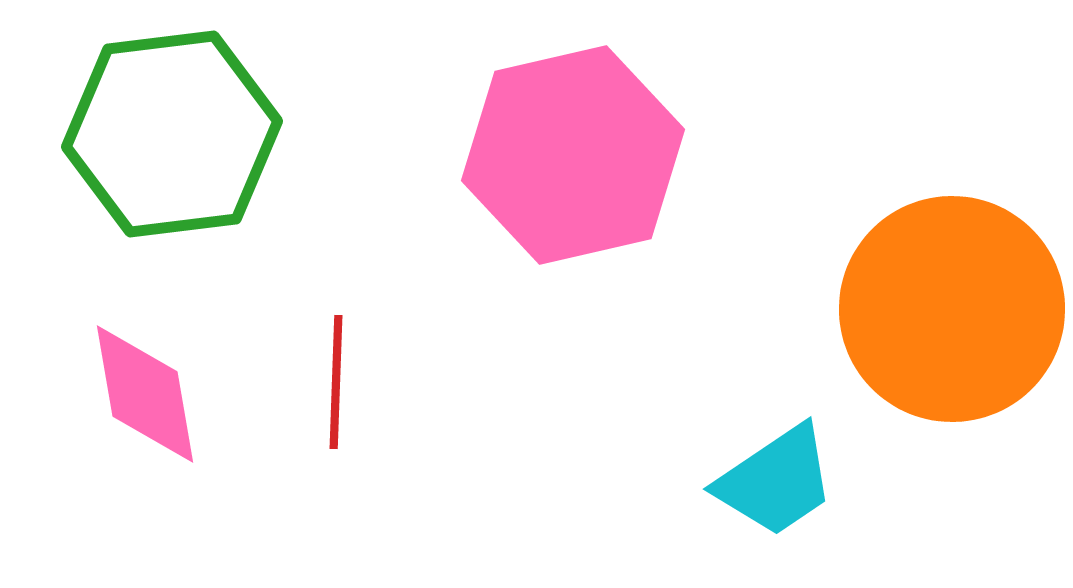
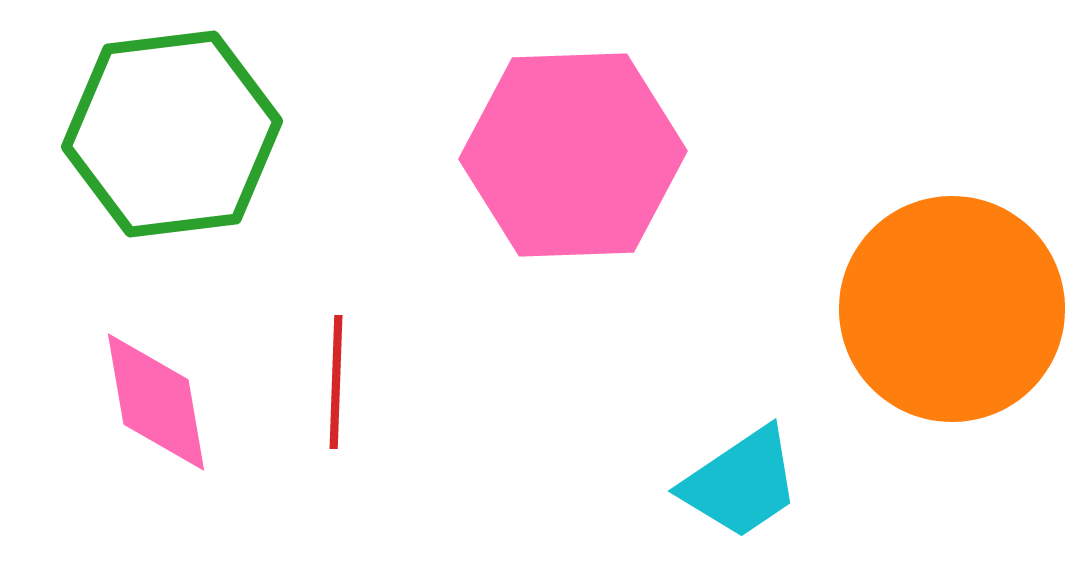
pink hexagon: rotated 11 degrees clockwise
pink diamond: moved 11 px right, 8 px down
cyan trapezoid: moved 35 px left, 2 px down
